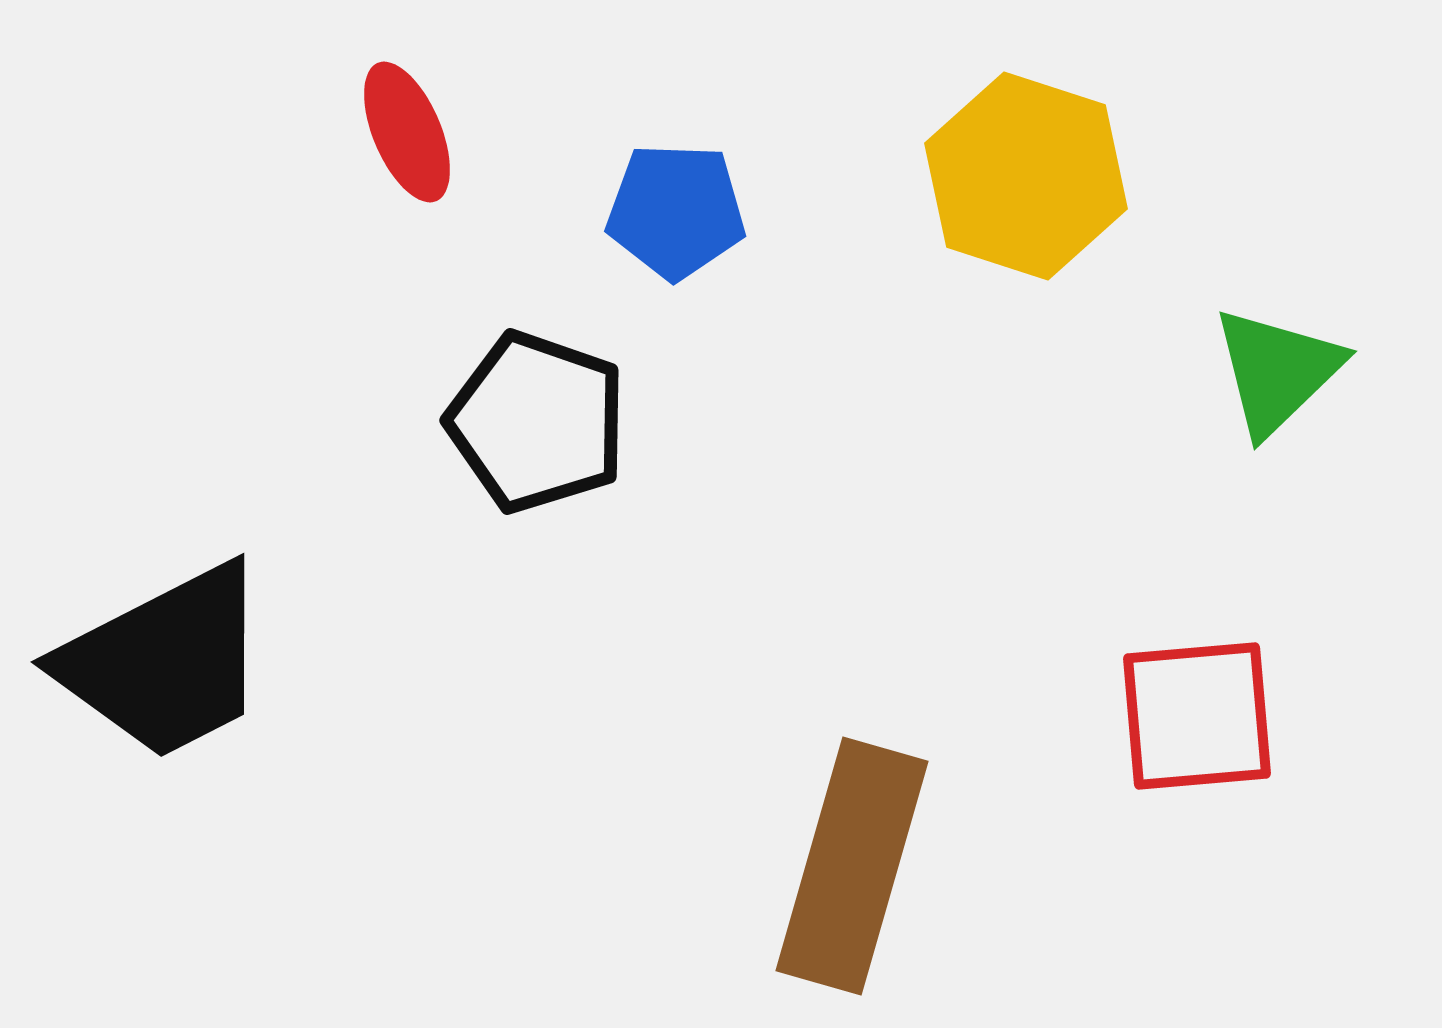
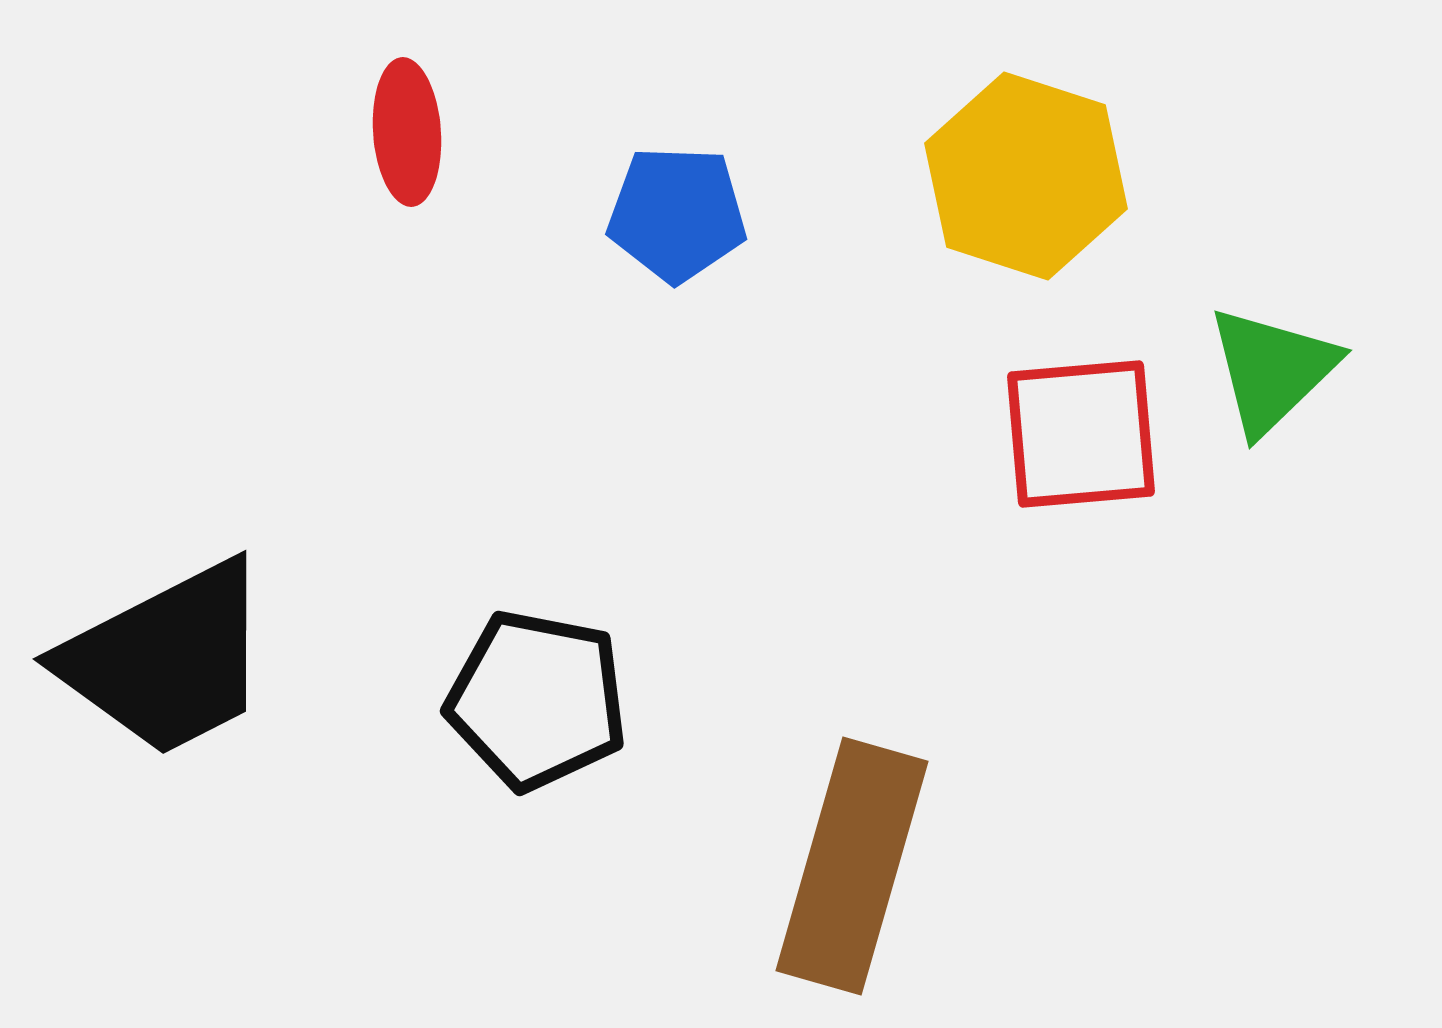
red ellipse: rotated 19 degrees clockwise
blue pentagon: moved 1 px right, 3 px down
green triangle: moved 5 px left, 1 px up
black pentagon: moved 278 px down; rotated 8 degrees counterclockwise
black trapezoid: moved 2 px right, 3 px up
red square: moved 116 px left, 282 px up
